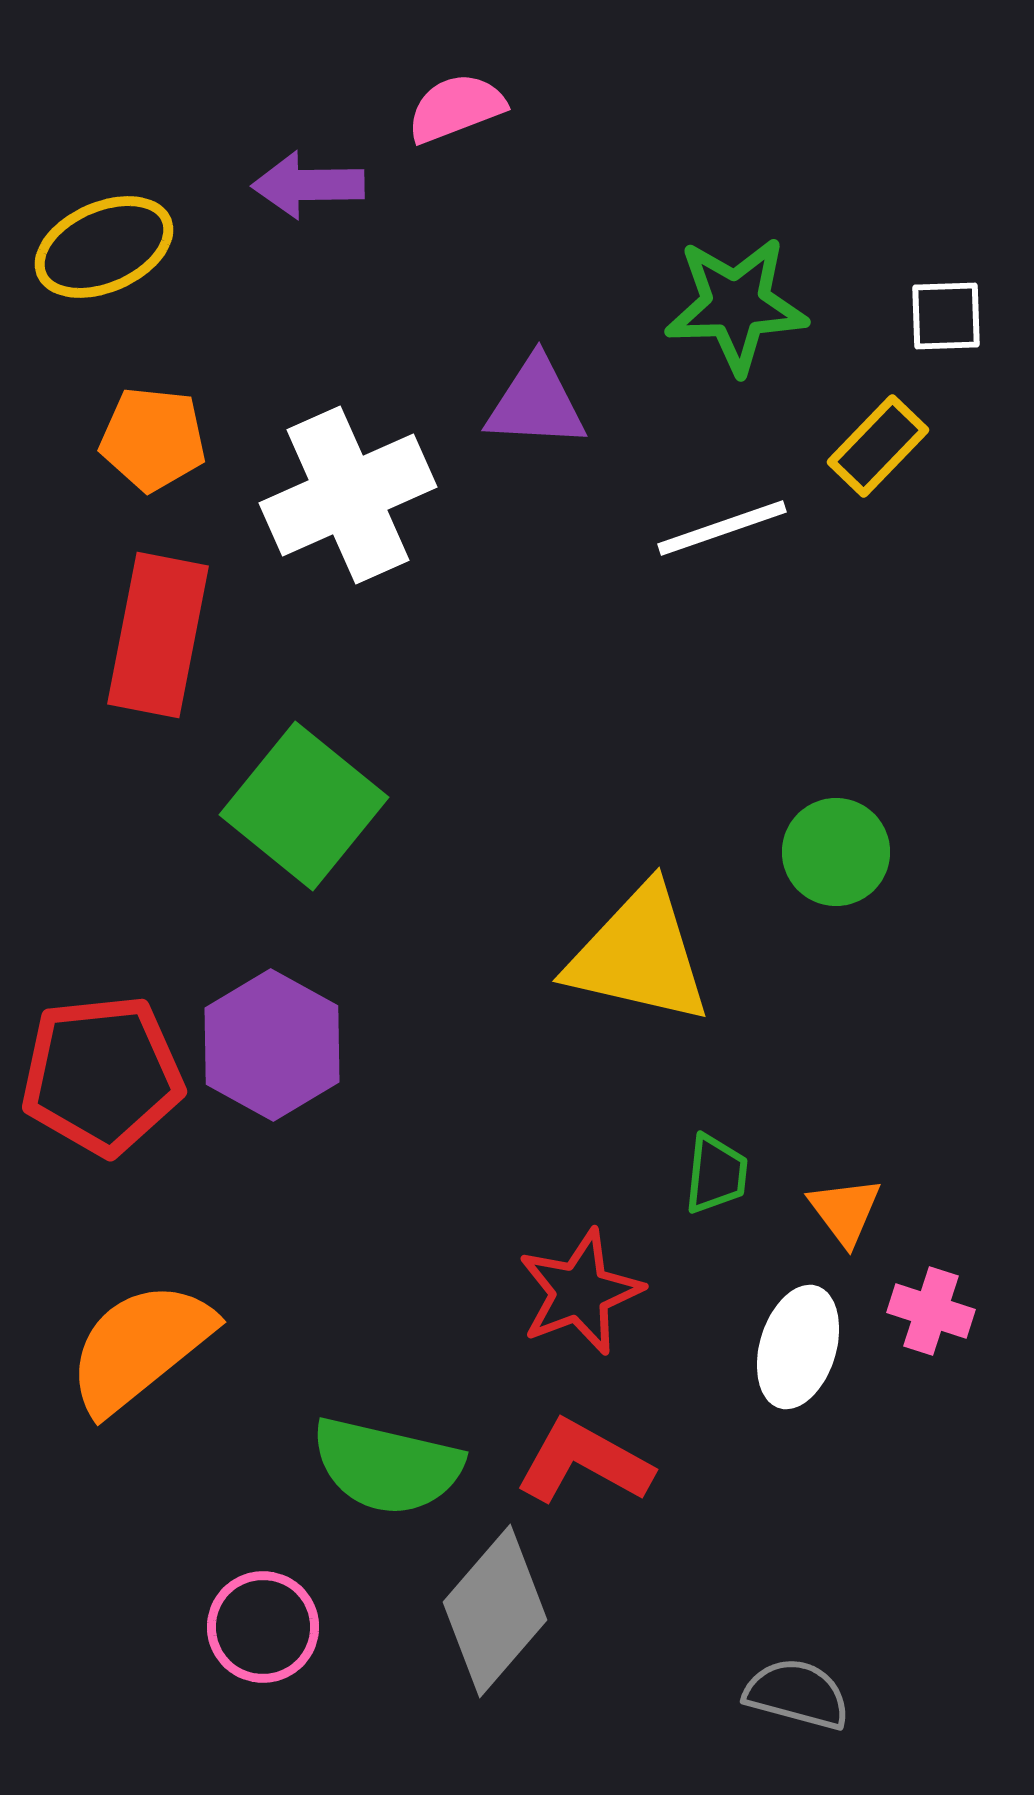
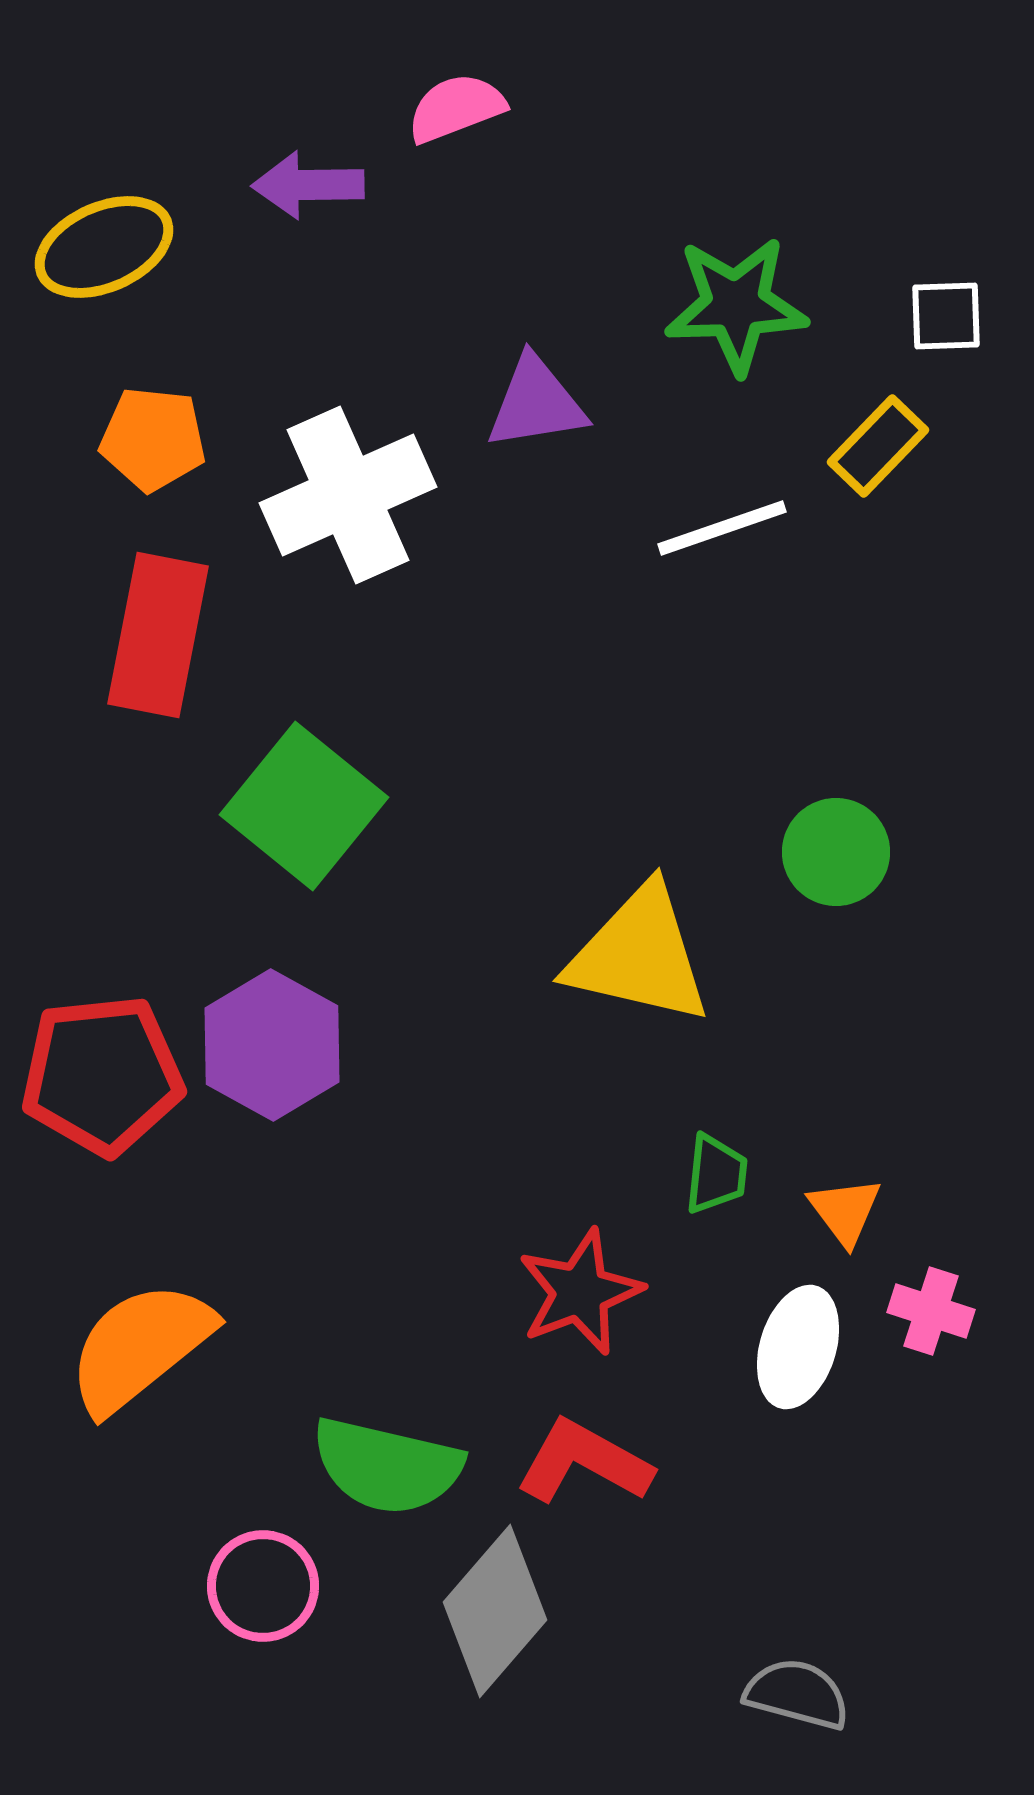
purple triangle: rotated 12 degrees counterclockwise
pink circle: moved 41 px up
